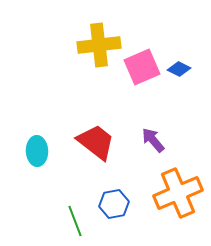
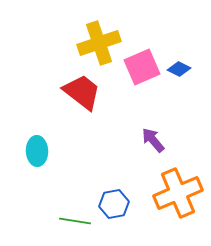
yellow cross: moved 2 px up; rotated 12 degrees counterclockwise
red trapezoid: moved 14 px left, 50 px up
green line: rotated 60 degrees counterclockwise
